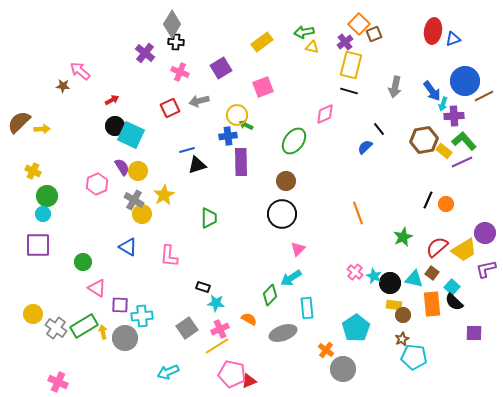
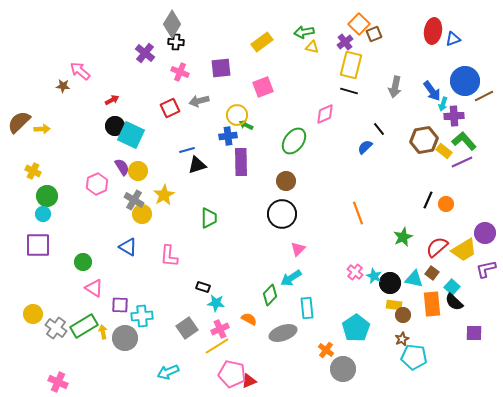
purple square at (221, 68): rotated 25 degrees clockwise
pink triangle at (97, 288): moved 3 px left
